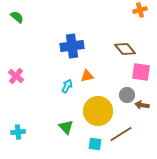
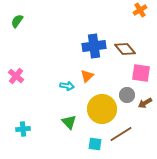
orange cross: rotated 16 degrees counterclockwise
green semicircle: moved 4 px down; rotated 96 degrees counterclockwise
blue cross: moved 22 px right
pink square: moved 1 px down
orange triangle: rotated 32 degrees counterclockwise
cyan arrow: rotated 72 degrees clockwise
brown arrow: moved 3 px right, 2 px up; rotated 40 degrees counterclockwise
yellow circle: moved 4 px right, 2 px up
green triangle: moved 3 px right, 5 px up
cyan cross: moved 5 px right, 3 px up
